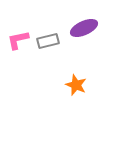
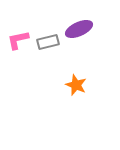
purple ellipse: moved 5 px left, 1 px down
gray rectangle: moved 1 px down
